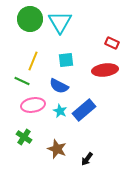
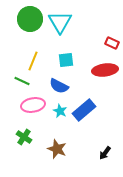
black arrow: moved 18 px right, 6 px up
